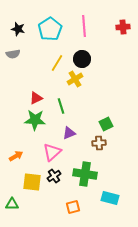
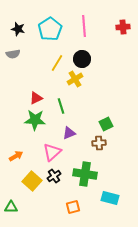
yellow square: moved 1 px up; rotated 36 degrees clockwise
green triangle: moved 1 px left, 3 px down
